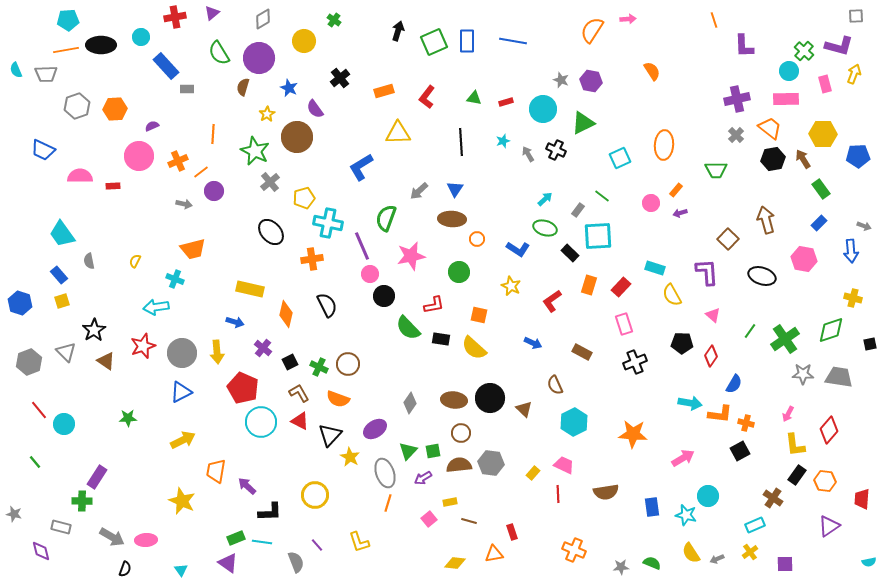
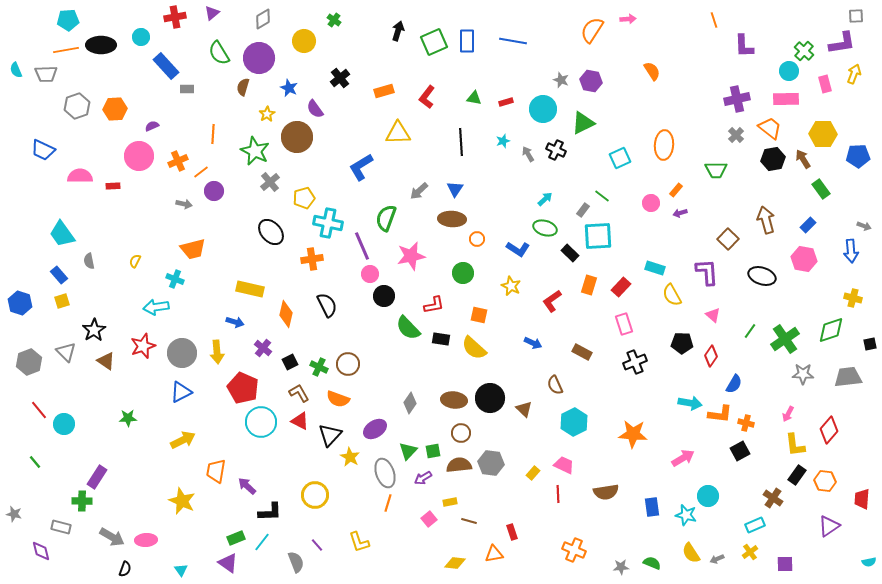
purple L-shape at (839, 46): moved 3 px right, 3 px up; rotated 24 degrees counterclockwise
gray rectangle at (578, 210): moved 5 px right
blue rectangle at (819, 223): moved 11 px left, 2 px down
green circle at (459, 272): moved 4 px right, 1 px down
gray trapezoid at (839, 377): moved 9 px right; rotated 16 degrees counterclockwise
cyan line at (262, 542): rotated 60 degrees counterclockwise
